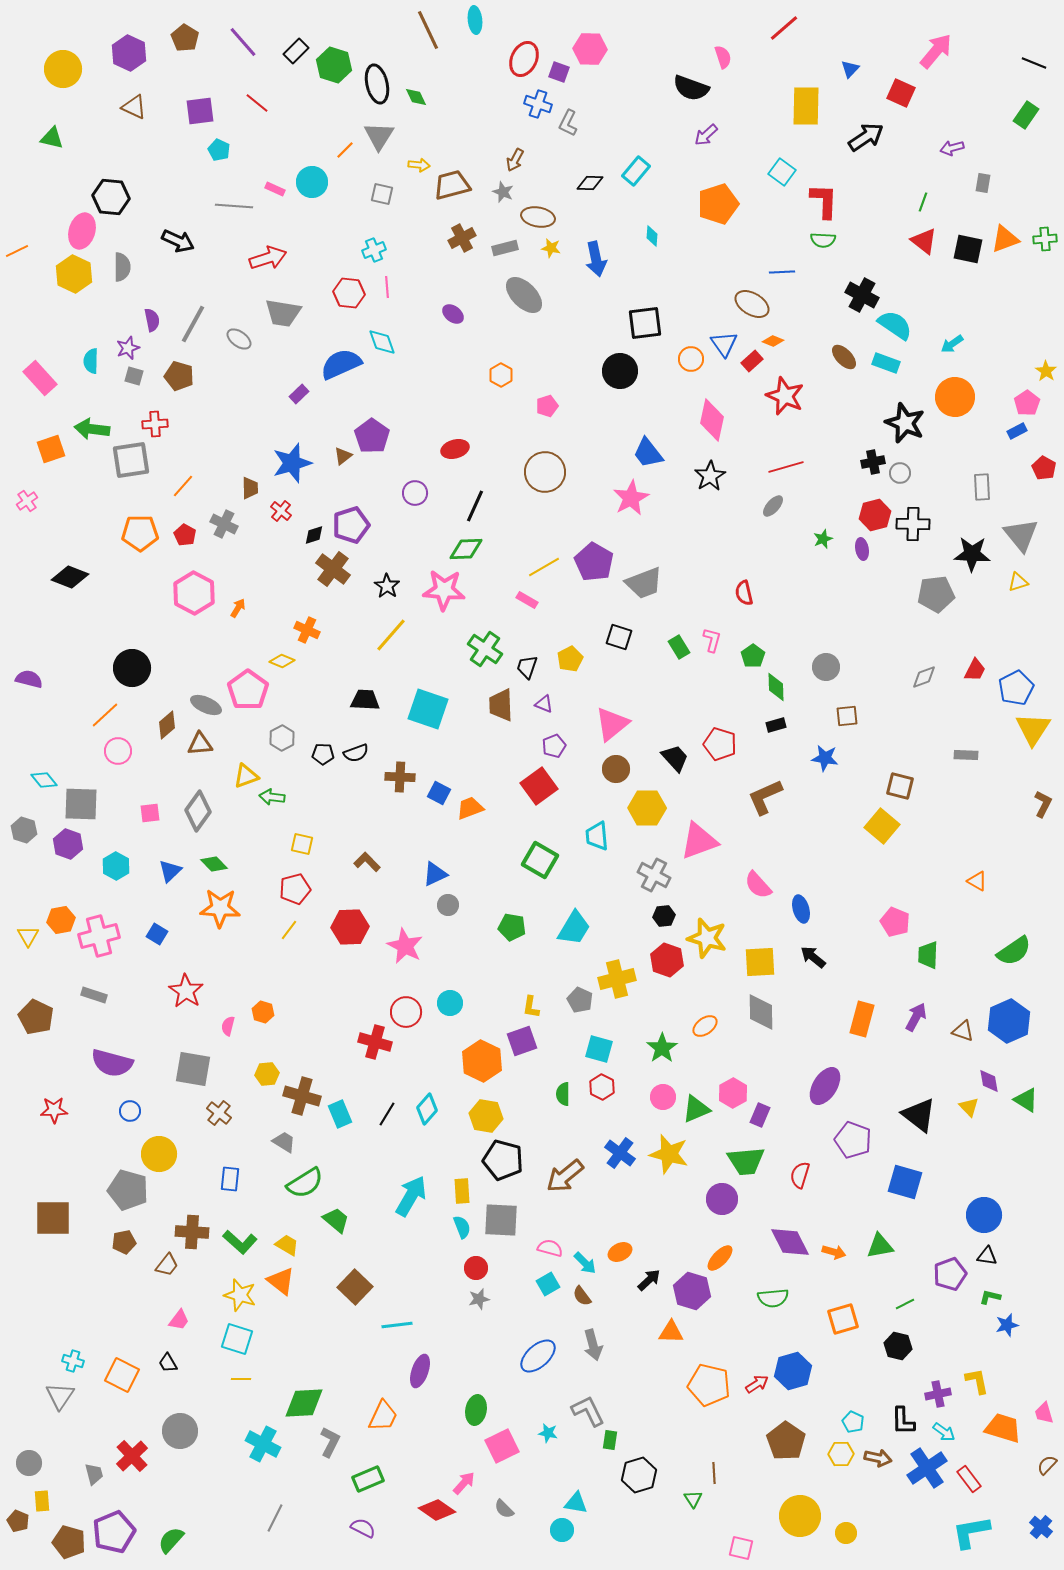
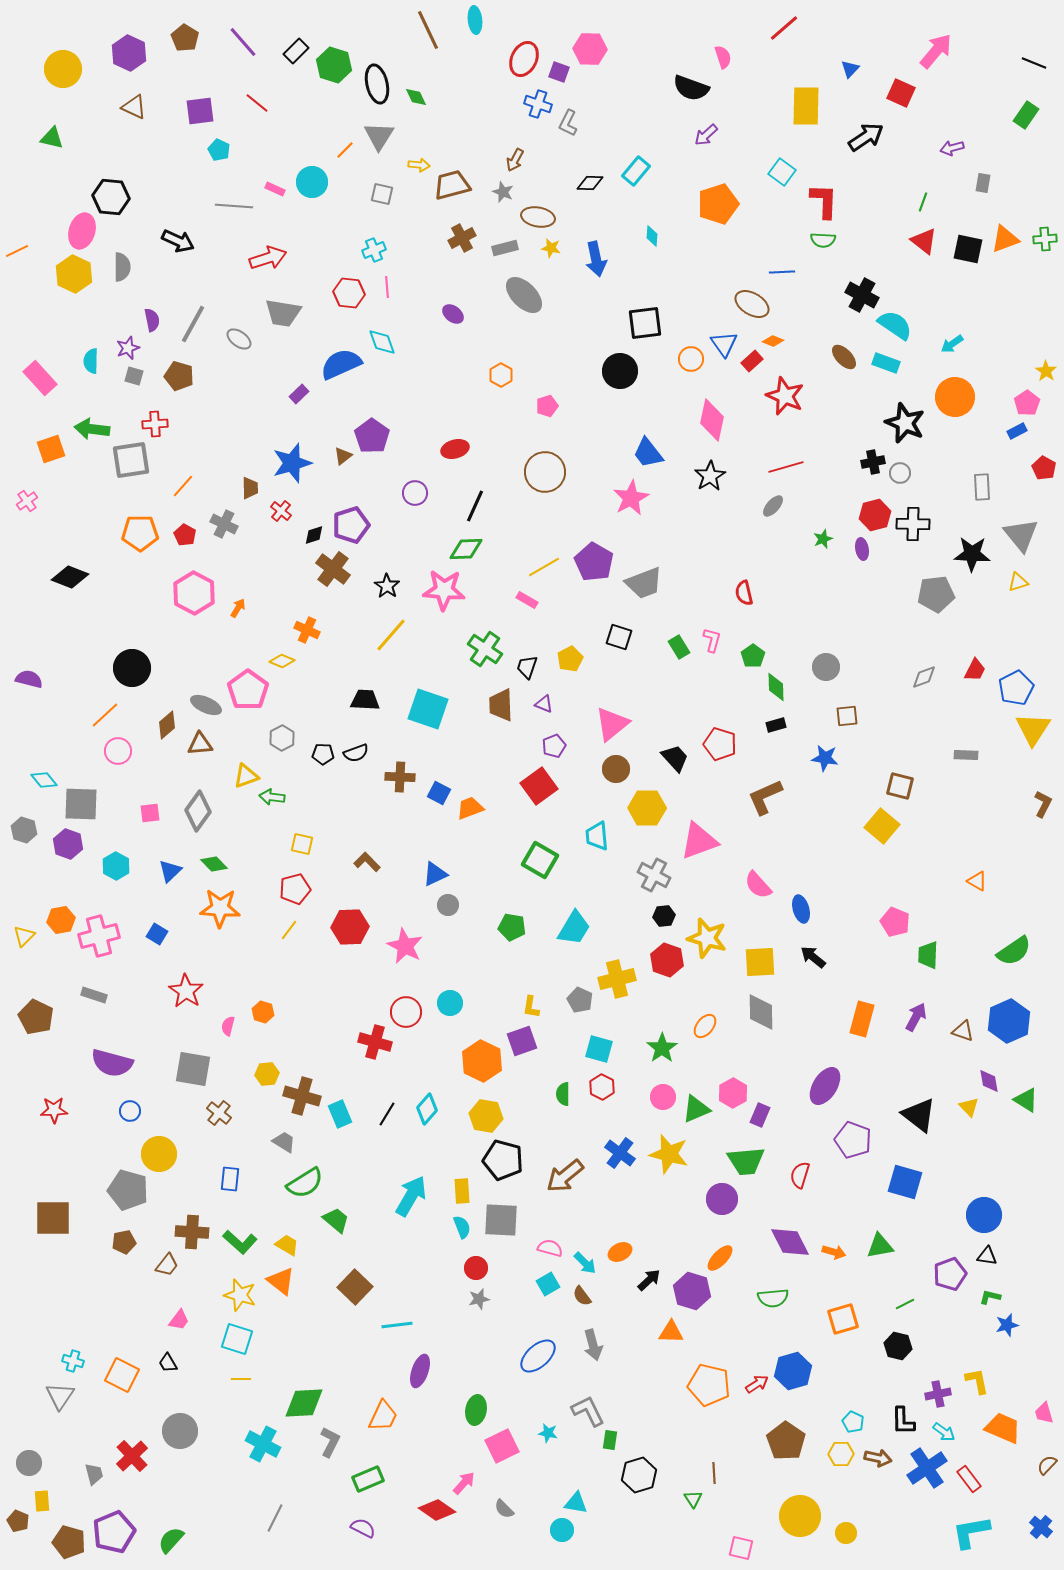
yellow triangle at (28, 936): moved 4 px left; rotated 15 degrees clockwise
orange ellipse at (705, 1026): rotated 15 degrees counterclockwise
orange trapezoid at (1003, 1428): rotated 6 degrees clockwise
